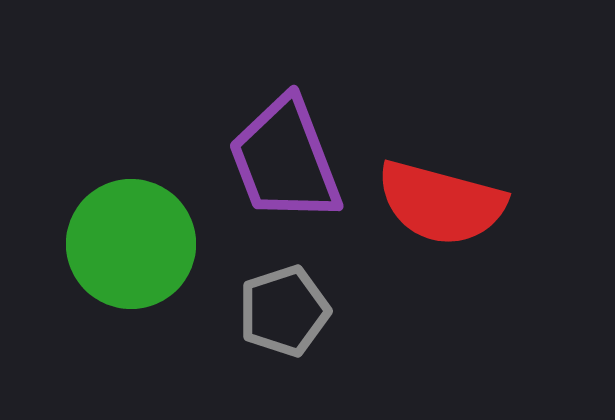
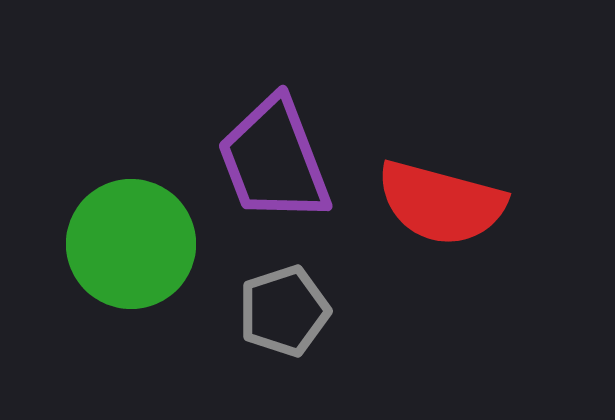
purple trapezoid: moved 11 px left
